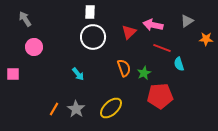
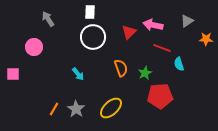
gray arrow: moved 23 px right
orange semicircle: moved 3 px left
green star: moved 1 px right
